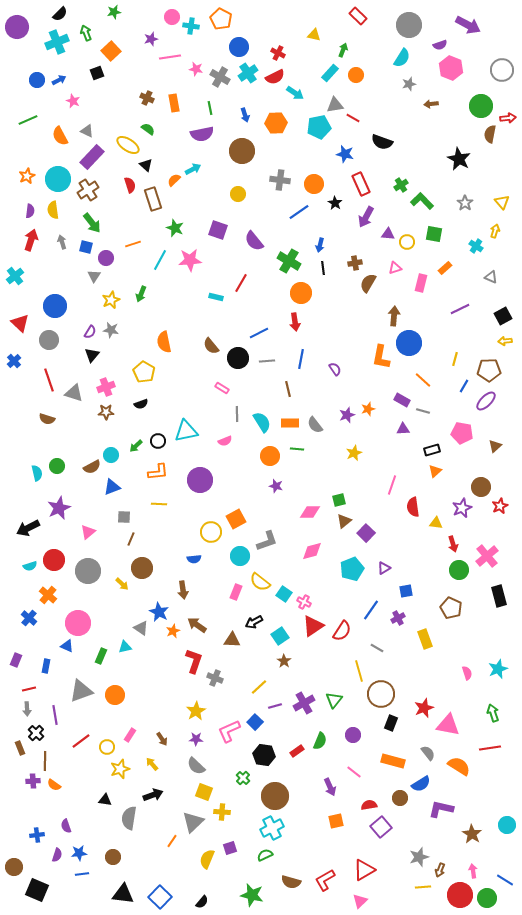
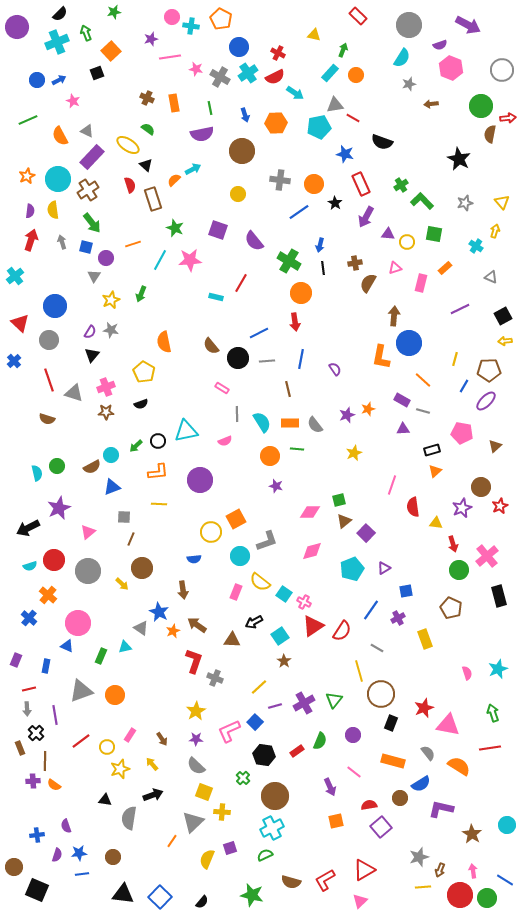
gray star at (465, 203): rotated 21 degrees clockwise
